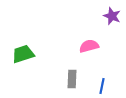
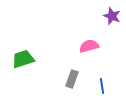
green trapezoid: moved 5 px down
gray rectangle: rotated 18 degrees clockwise
blue line: rotated 21 degrees counterclockwise
